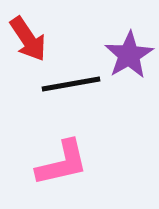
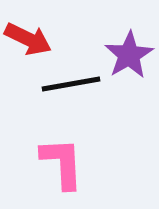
red arrow: rotated 30 degrees counterclockwise
pink L-shape: rotated 80 degrees counterclockwise
